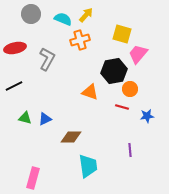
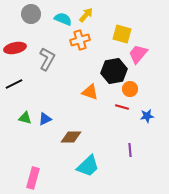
black line: moved 2 px up
cyan trapezoid: rotated 55 degrees clockwise
